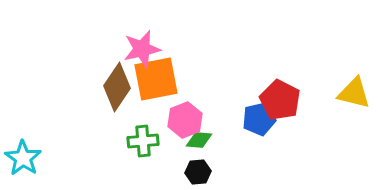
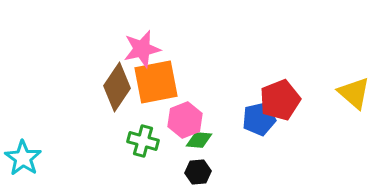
orange square: moved 3 px down
yellow triangle: rotated 27 degrees clockwise
red pentagon: rotated 24 degrees clockwise
green cross: rotated 20 degrees clockwise
